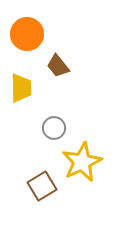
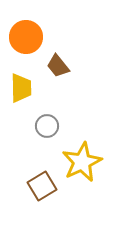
orange circle: moved 1 px left, 3 px down
gray circle: moved 7 px left, 2 px up
